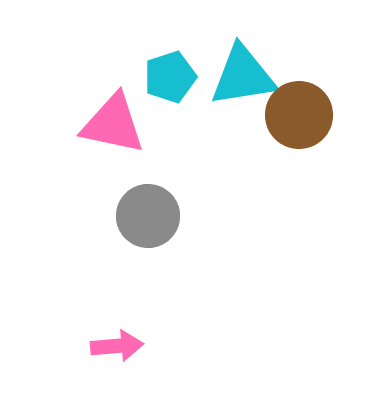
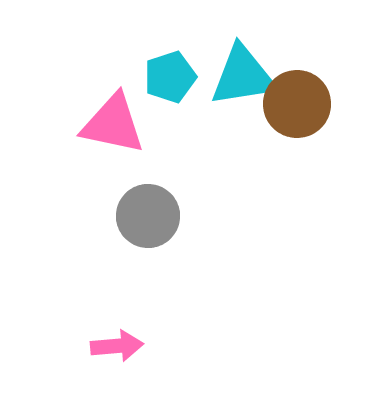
brown circle: moved 2 px left, 11 px up
